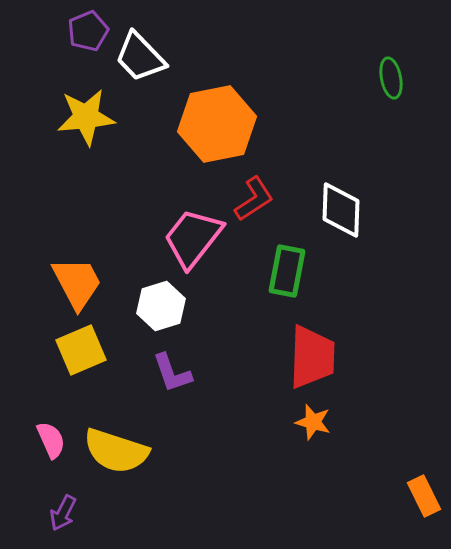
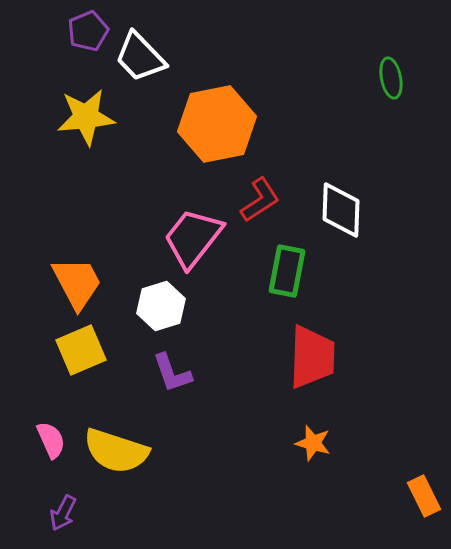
red L-shape: moved 6 px right, 1 px down
orange star: moved 21 px down
